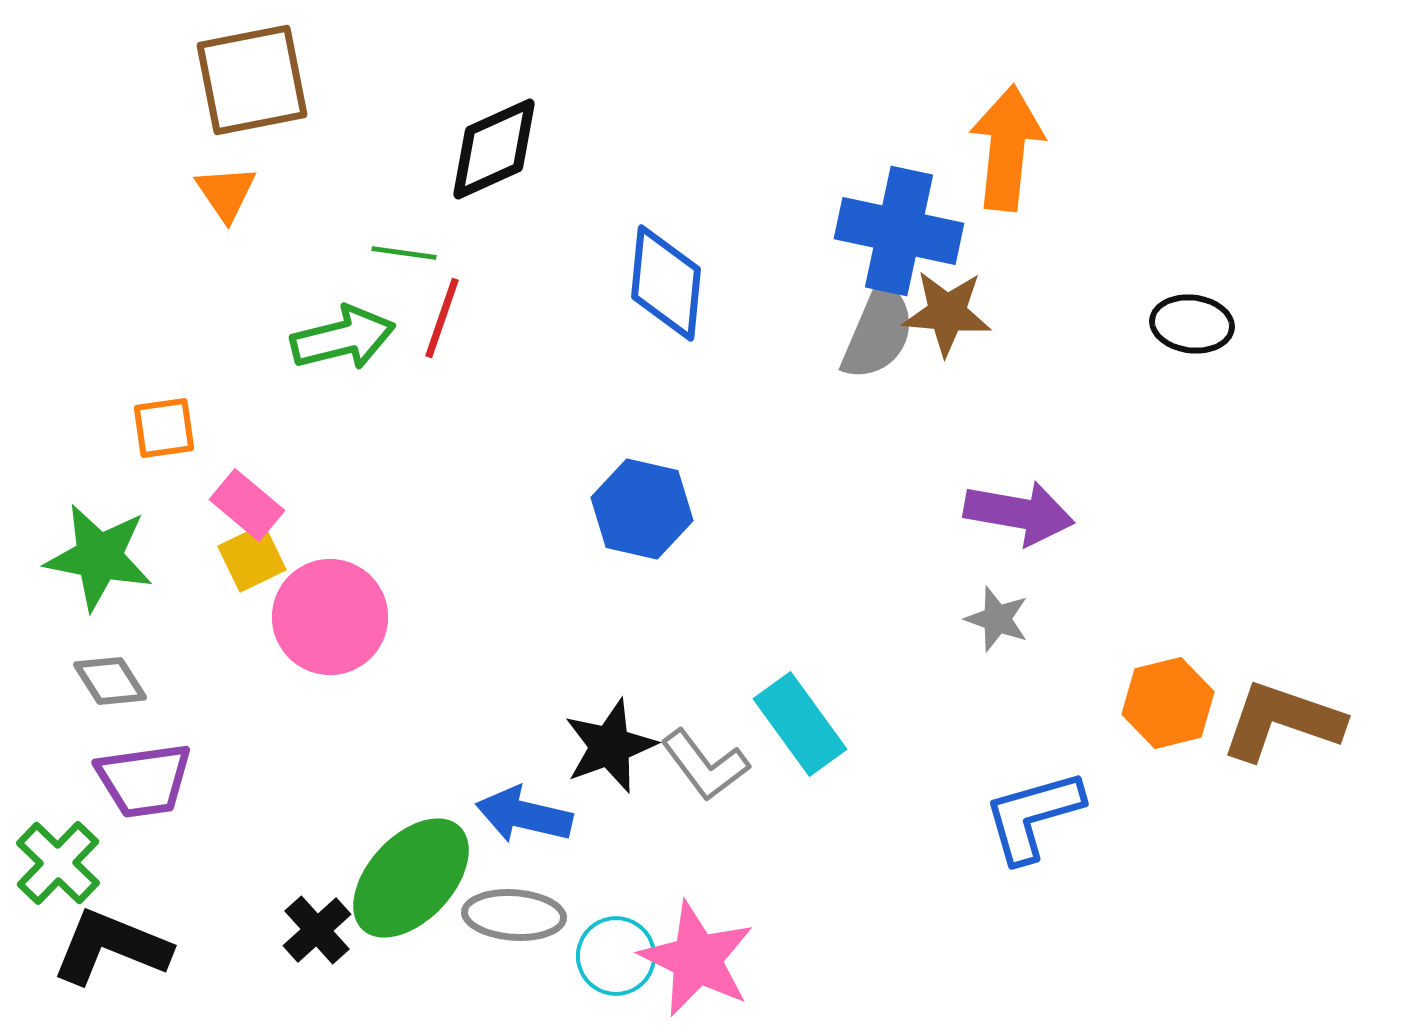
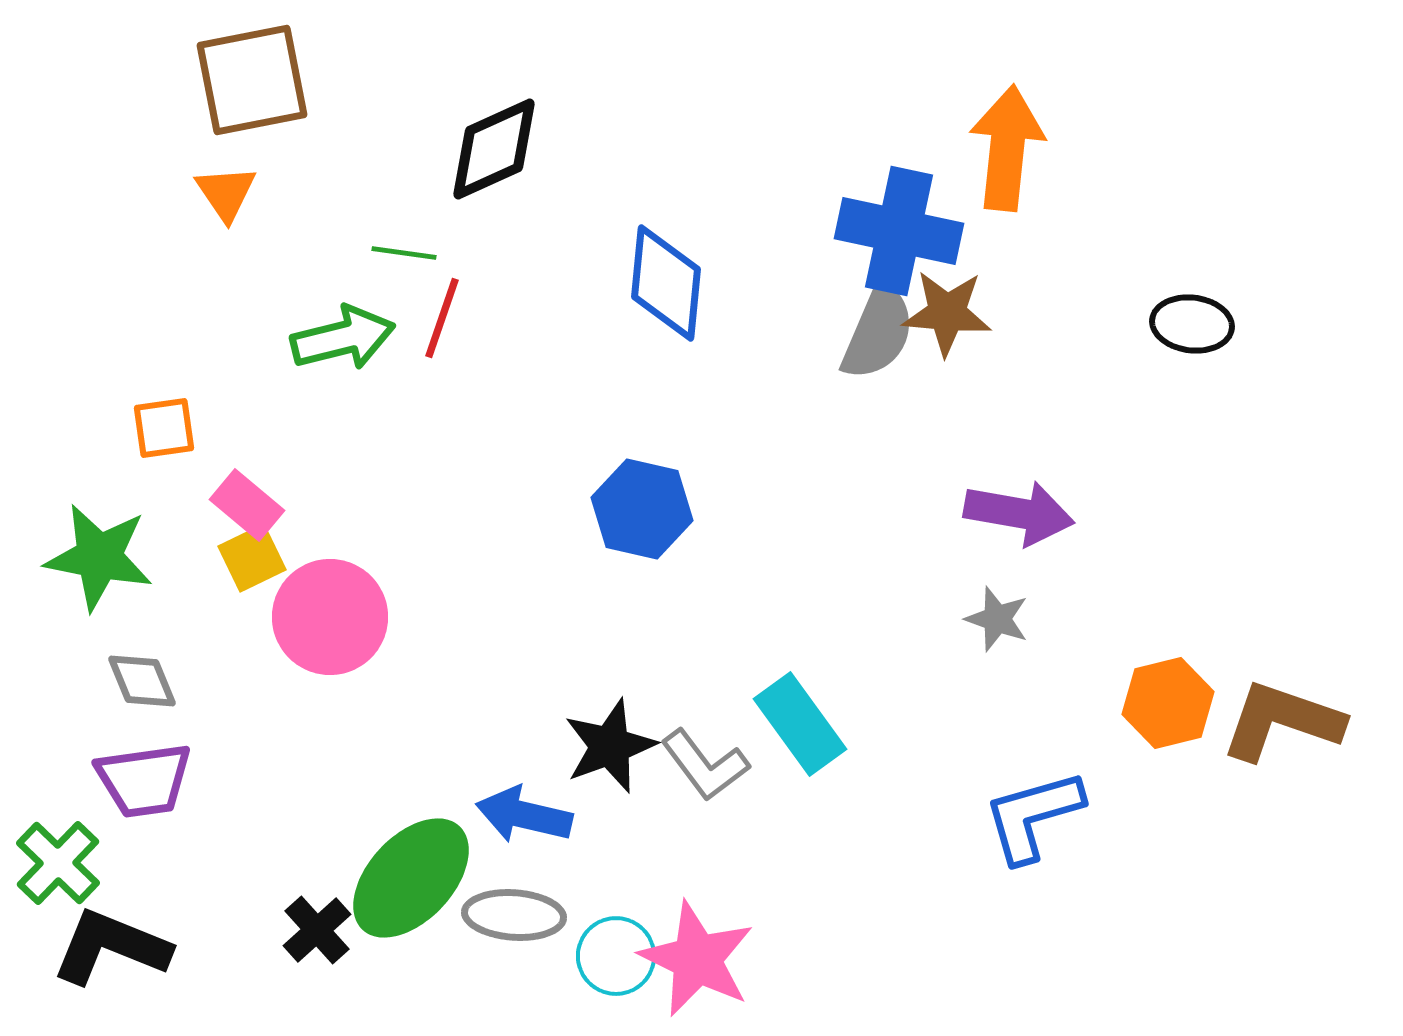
gray diamond: moved 32 px right; rotated 10 degrees clockwise
